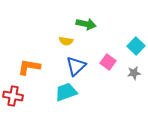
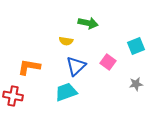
green arrow: moved 2 px right, 1 px up
cyan square: rotated 24 degrees clockwise
gray star: moved 2 px right, 11 px down
